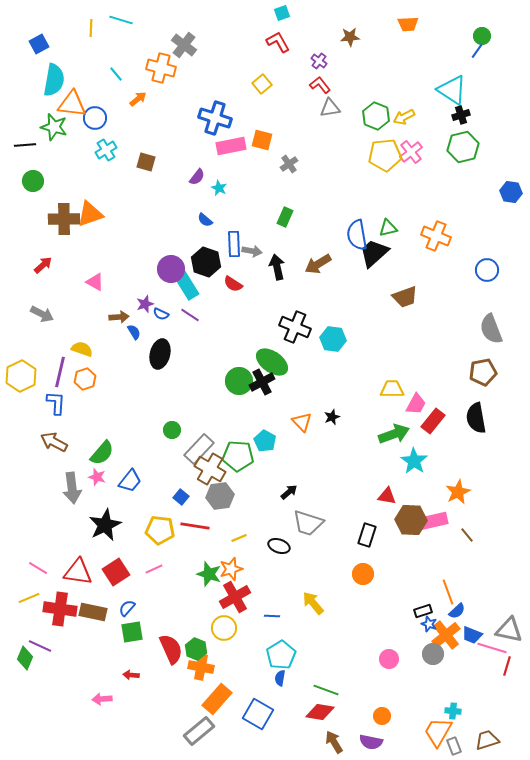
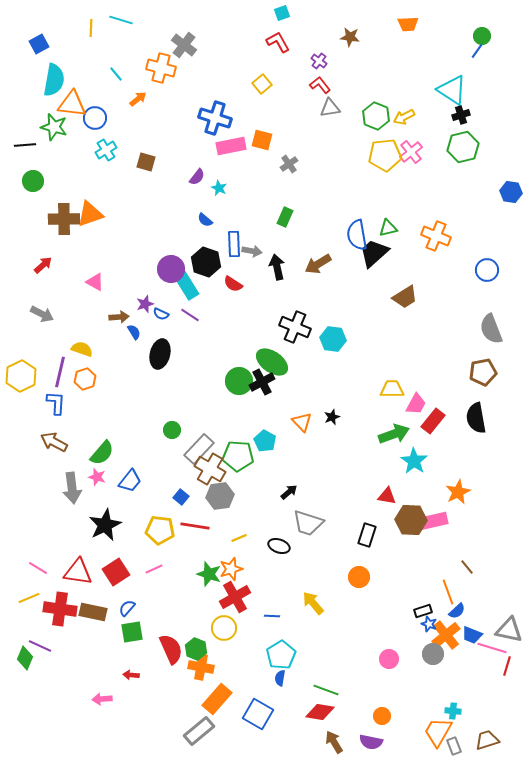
brown star at (350, 37): rotated 12 degrees clockwise
brown trapezoid at (405, 297): rotated 12 degrees counterclockwise
brown line at (467, 535): moved 32 px down
orange circle at (363, 574): moved 4 px left, 3 px down
